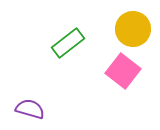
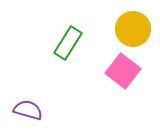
green rectangle: rotated 20 degrees counterclockwise
purple semicircle: moved 2 px left, 1 px down
